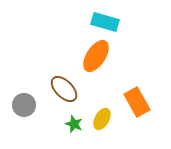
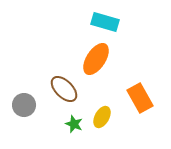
orange ellipse: moved 3 px down
orange rectangle: moved 3 px right, 4 px up
yellow ellipse: moved 2 px up
